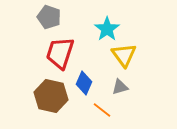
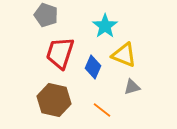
gray pentagon: moved 3 px left, 2 px up
cyan star: moved 2 px left, 3 px up
yellow triangle: rotated 32 degrees counterclockwise
blue diamond: moved 9 px right, 16 px up
gray triangle: moved 12 px right
brown hexagon: moved 3 px right, 4 px down
